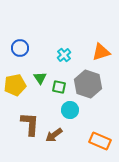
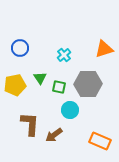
orange triangle: moved 3 px right, 3 px up
gray hexagon: rotated 20 degrees counterclockwise
